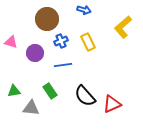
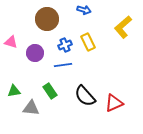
blue cross: moved 4 px right, 4 px down
red triangle: moved 2 px right, 1 px up
